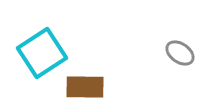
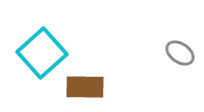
cyan square: rotated 9 degrees counterclockwise
